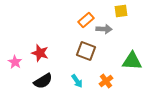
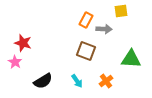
orange rectangle: rotated 21 degrees counterclockwise
red star: moved 17 px left, 10 px up
green triangle: moved 1 px left, 2 px up
